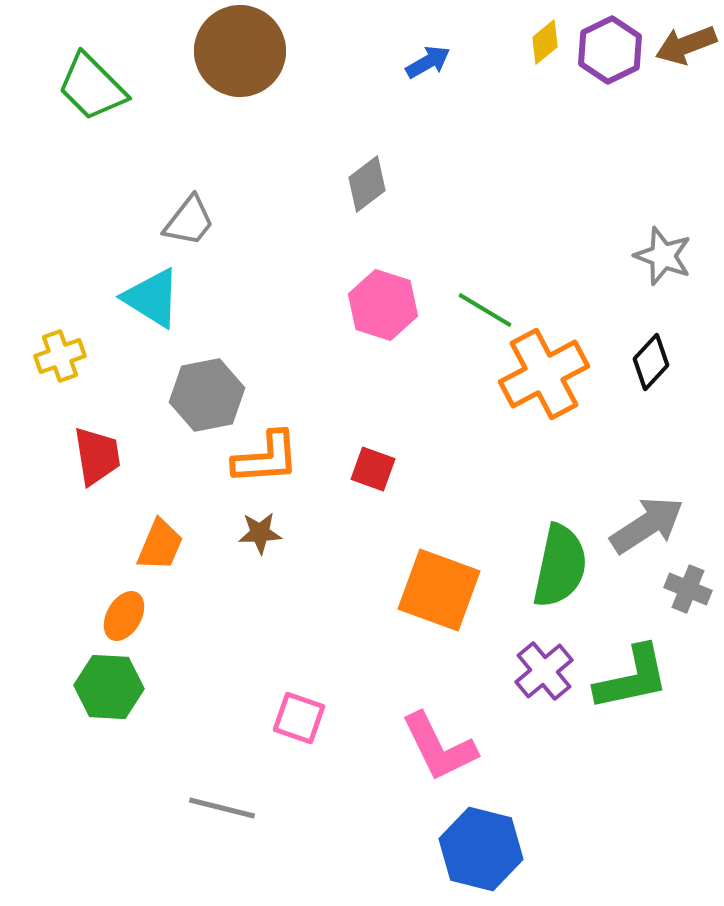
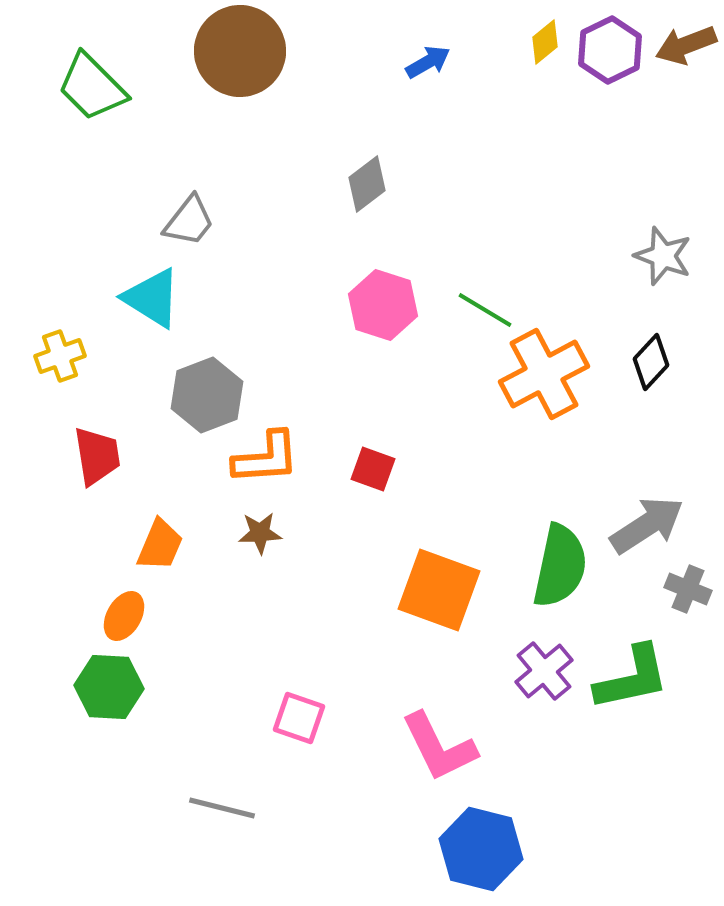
gray hexagon: rotated 10 degrees counterclockwise
